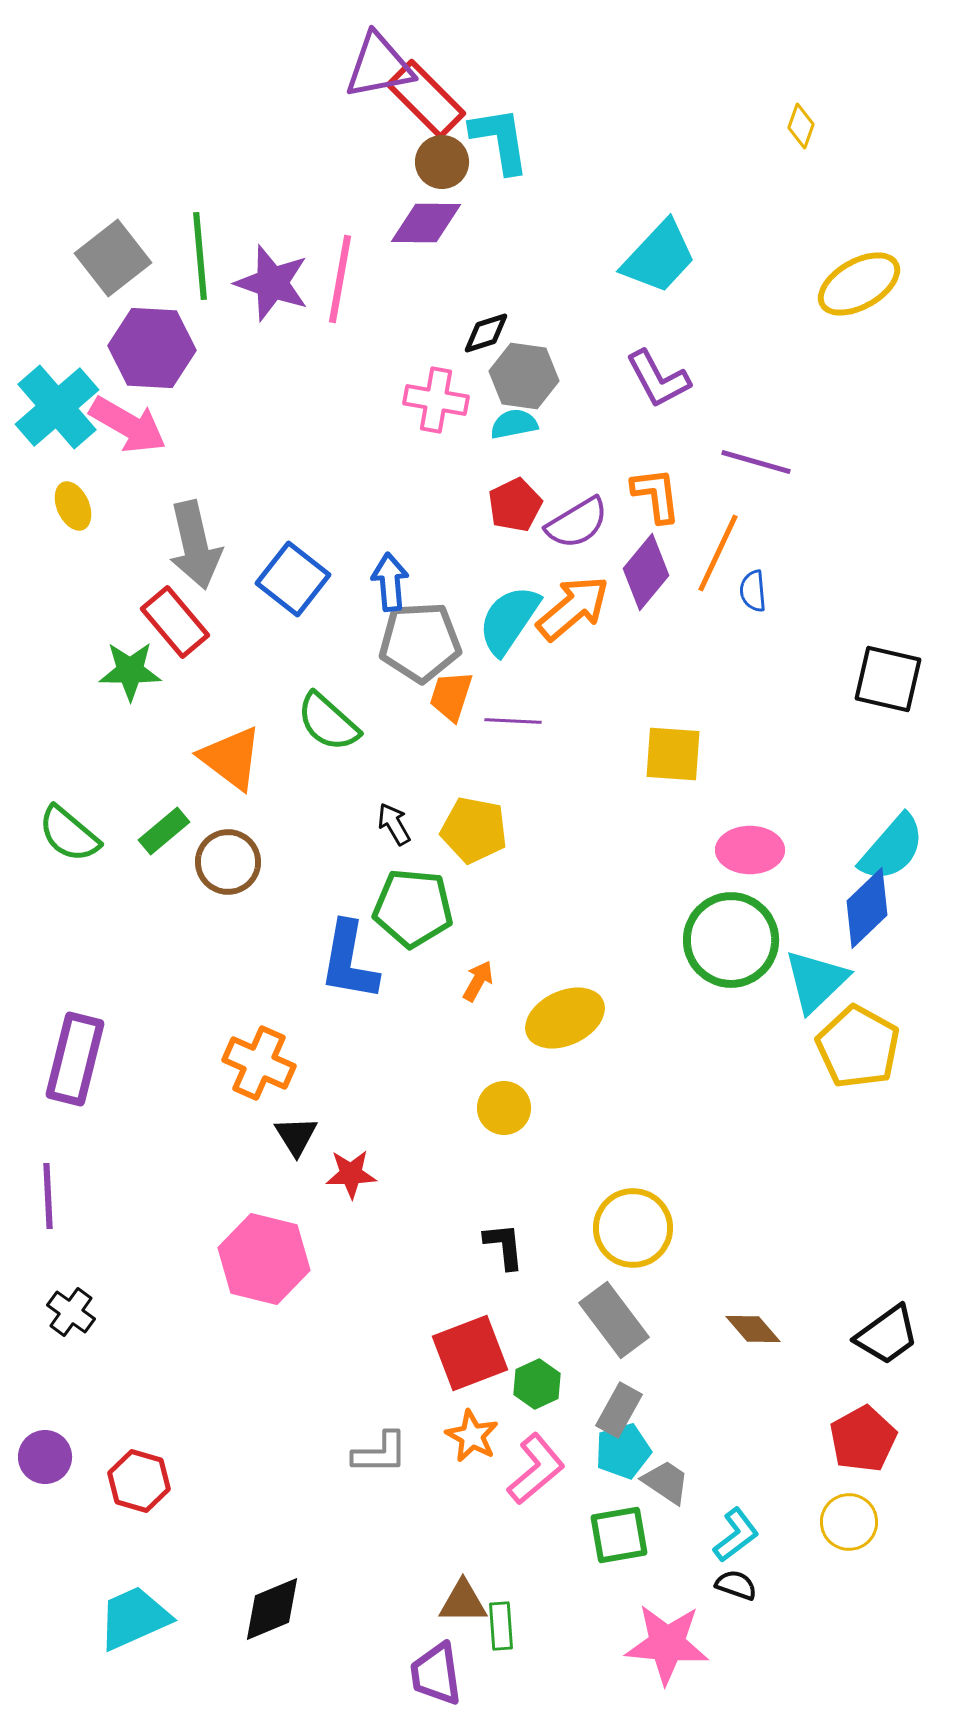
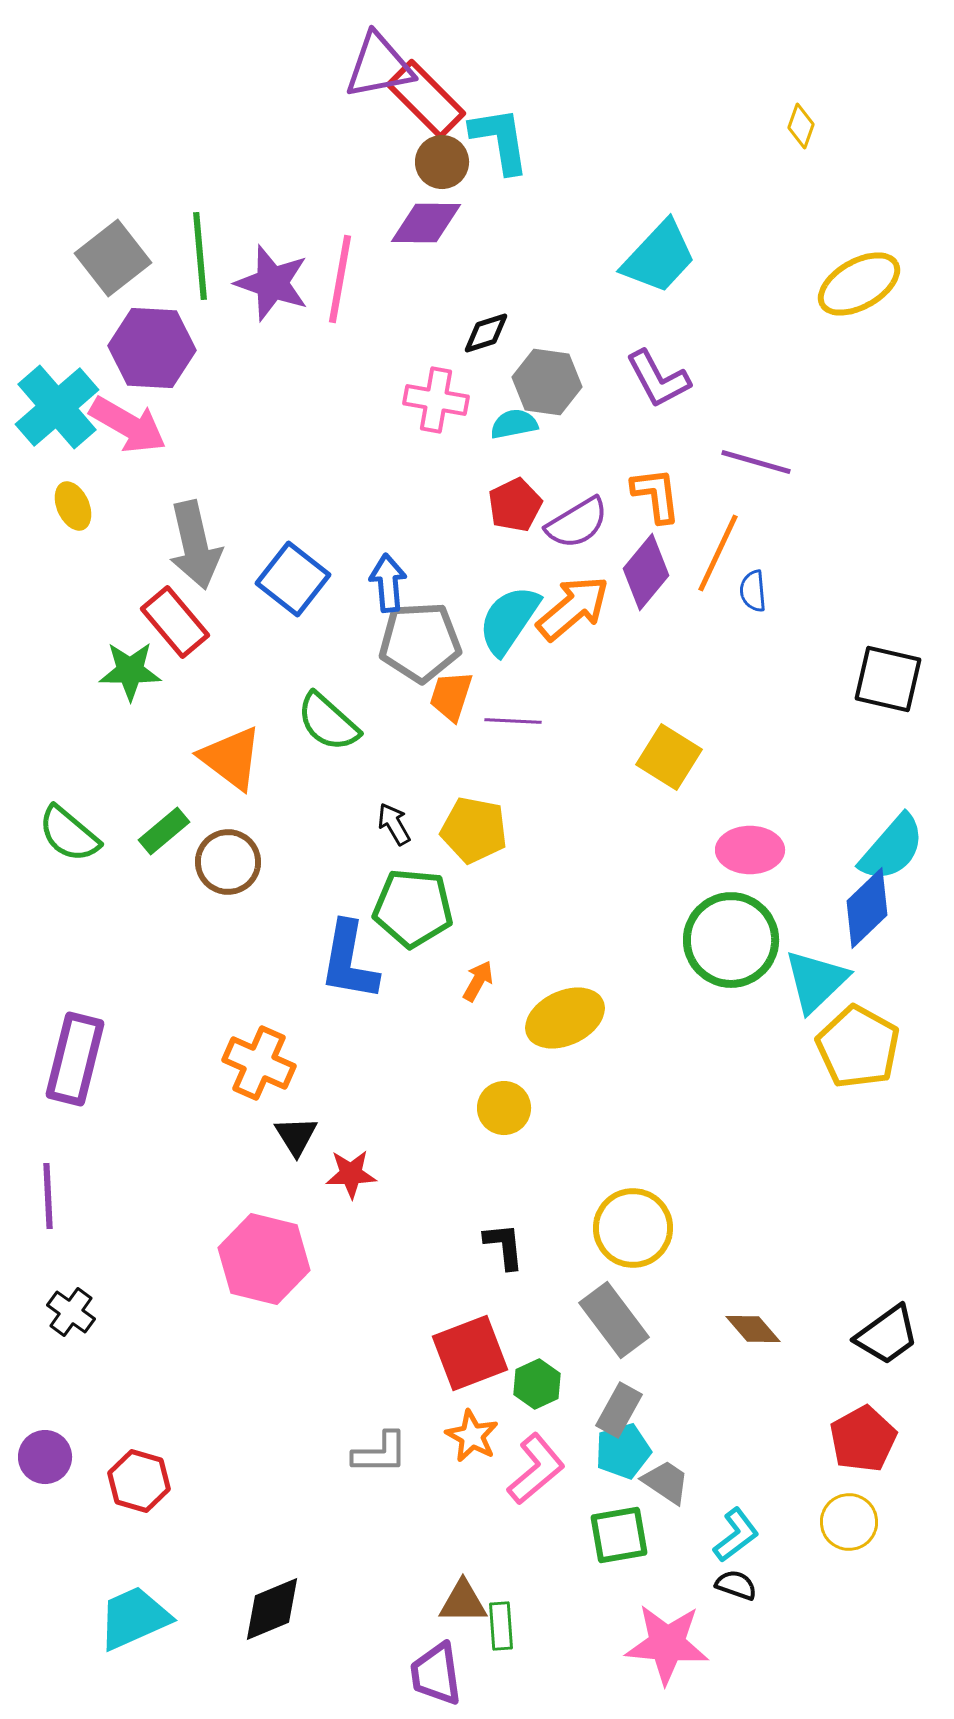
gray hexagon at (524, 376): moved 23 px right, 6 px down
blue arrow at (390, 582): moved 2 px left, 1 px down
yellow square at (673, 754): moved 4 px left, 3 px down; rotated 28 degrees clockwise
